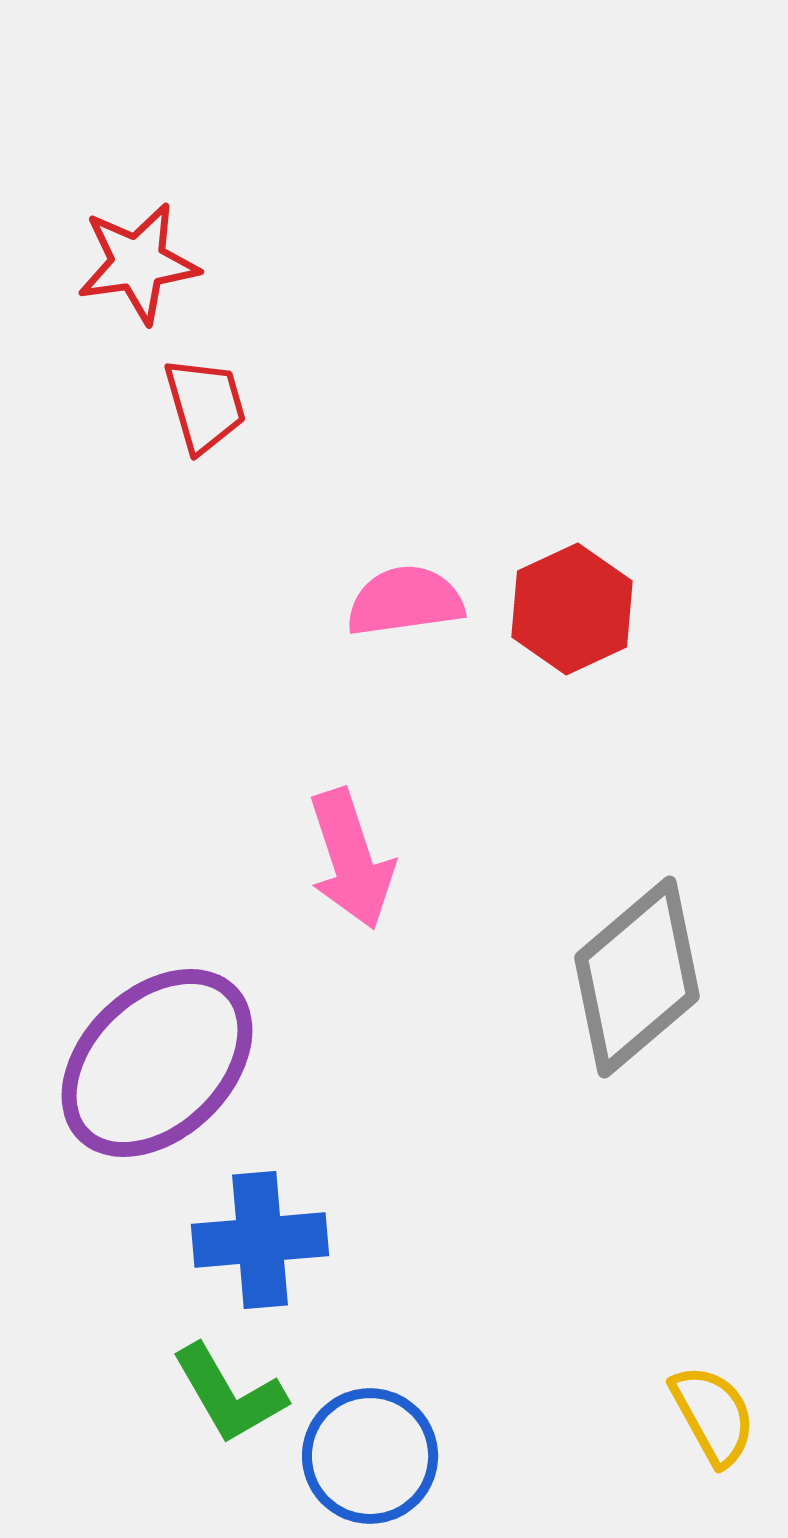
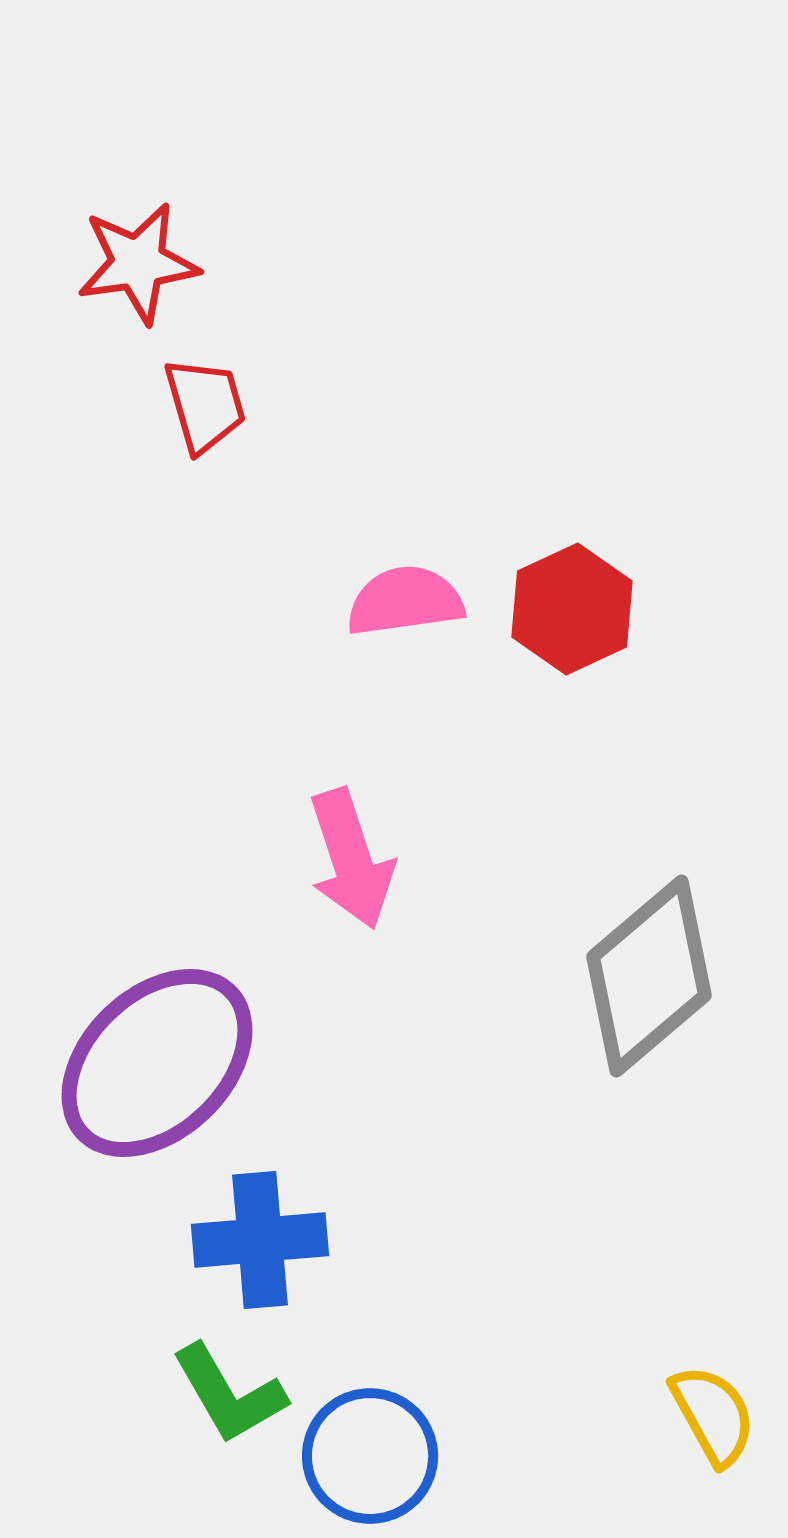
gray diamond: moved 12 px right, 1 px up
